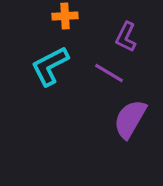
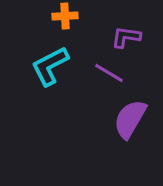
purple L-shape: rotated 72 degrees clockwise
